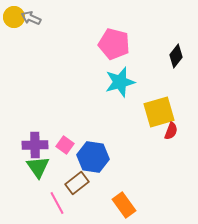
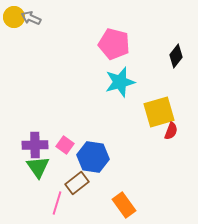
pink line: rotated 45 degrees clockwise
